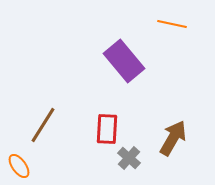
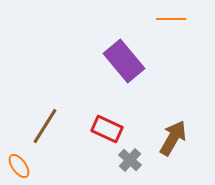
orange line: moved 1 px left, 5 px up; rotated 12 degrees counterclockwise
brown line: moved 2 px right, 1 px down
red rectangle: rotated 68 degrees counterclockwise
gray cross: moved 1 px right, 2 px down
